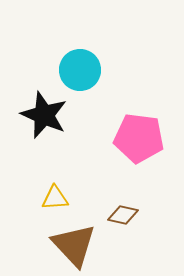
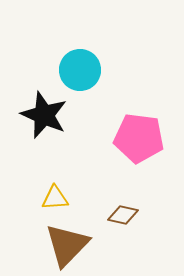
brown triangle: moved 7 px left; rotated 27 degrees clockwise
